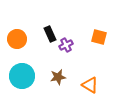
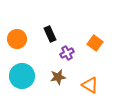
orange square: moved 4 px left, 6 px down; rotated 21 degrees clockwise
purple cross: moved 1 px right, 8 px down
